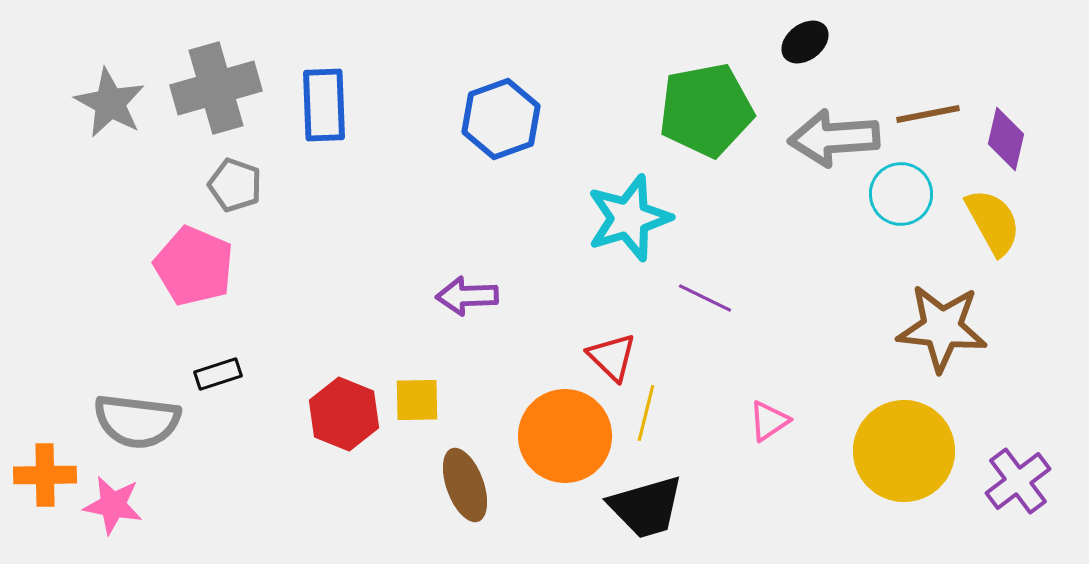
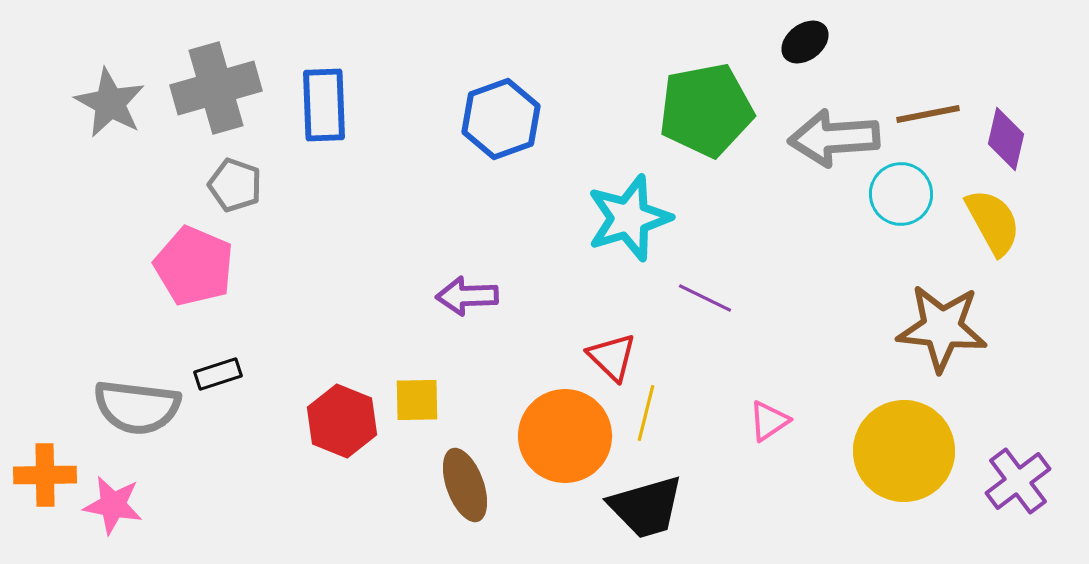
red hexagon: moved 2 px left, 7 px down
gray semicircle: moved 14 px up
